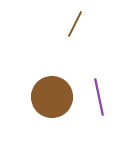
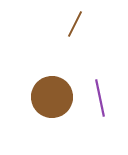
purple line: moved 1 px right, 1 px down
